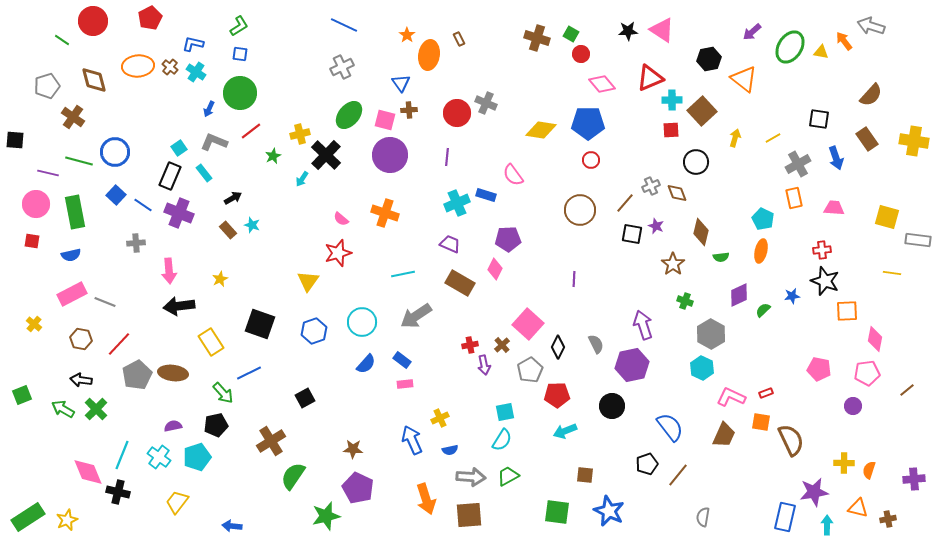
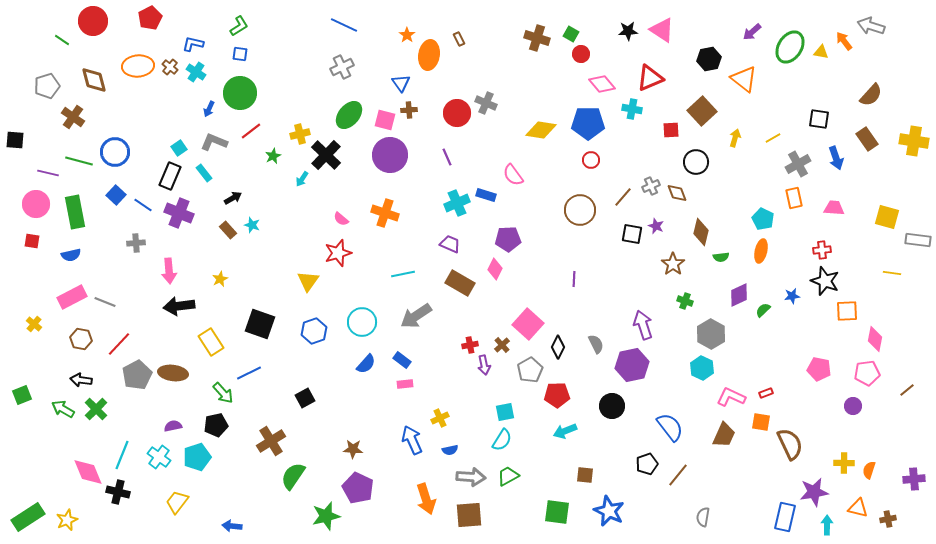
cyan cross at (672, 100): moved 40 px left, 9 px down; rotated 12 degrees clockwise
purple line at (447, 157): rotated 30 degrees counterclockwise
brown line at (625, 203): moved 2 px left, 6 px up
pink rectangle at (72, 294): moved 3 px down
brown semicircle at (791, 440): moved 1 px left, 4 px down
